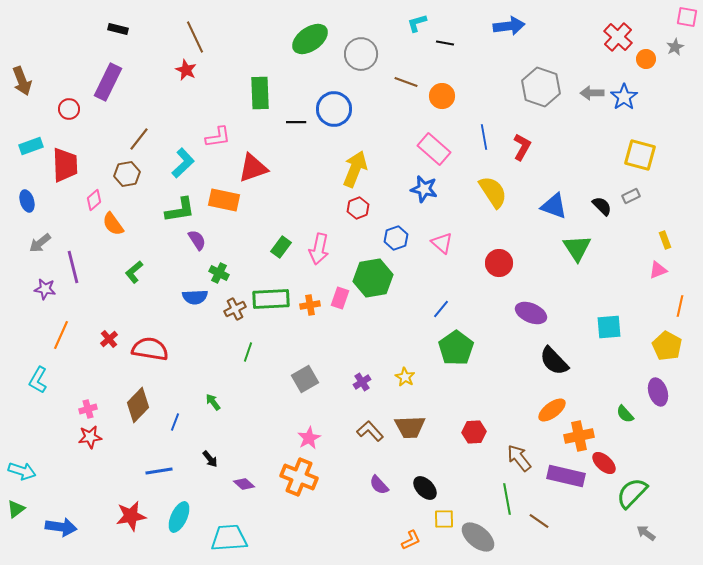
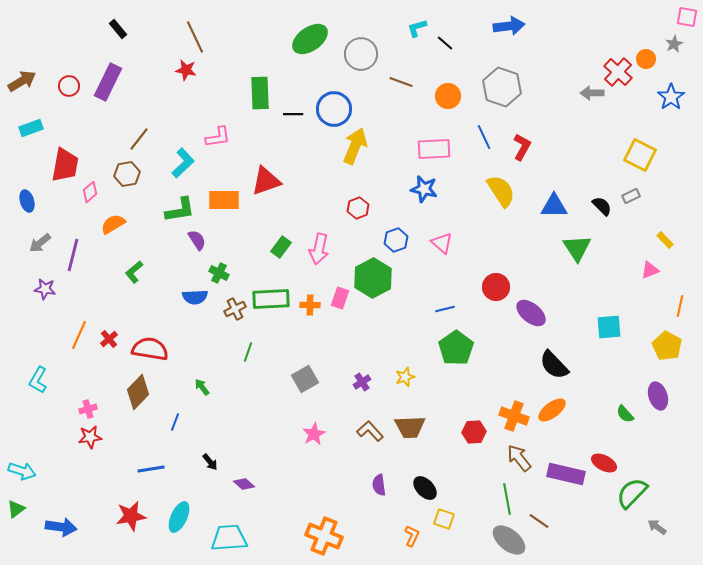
cyan L-shape at (417, 23): moved 5 px down
black rectangle at (118, 29): rotated 36 degrees clockwise
red cross at (618, 37): moved 35 px down
black line at (445, 43): rotated 30 degrees clockwise
gray star at (675, 47): moved 1 px left, 3 px up
red star at (186, 70): rotated 15 degrees counterclockwise
brown arrow at (22, 81): rotated 100 degrees counterclockwise
brown line at (406, 82): moved 5 px left
gray hexagon at (541, 87): moved 39 px left
orange circle at (442, 96): moved 6 px right
blue star at (624, 97): moved 47 px right
red circle at (69, 109): moved 23 px up
black line at (296, 122): moved 3 px left, 8 px up
blue line at (484, 137): rotated 15 degrees counterclockwise
cyan rectangle at (31, 146): moved 18 px up
pink rectangle at (434, 149): rotated 44 degrees counterclockwise
yellow square at (640, 155): rotated 12 degrees clockwise
red trapezoid at (65, 165): rotated 12 degrees clockwise
red triangle at (253, 168): moved 13 px right, 13 px down
yellow arrow at (355, 169): moved 23 px up
yellow semicircle at (493, 192): moved 8 px right, 1 px up
pink diamond at (94, 200): moved 4 px left, 8 px up
orange rectangle at (224, 200): rotated 12 degrees counterclockwise
blue triangle at (554, 206): rotated 20 degrees counterclockwise
orange semicircle at (113, 224): rotated 95 degrees clockwise
blue hexagon at (396, 238): moved 2 px down
yellow rectangle at (665, 240): rotated 24 degrees counterclockwise
red circle at (499, 263): moved 3 px left, 24 px down
purple line at (73, 267): moved 12 px up; rotated 28 degrees clockwise
pink triangle at (658, 270): moved 8 px left
green hexagon at (373, 278): rotated 18 degrees counterclockwise
orange cross at (310, 305): rotated 12 degrees clockwise
blue line at (441, 309): moved 4 px right; rotated 36 degrees clockwise
purple ellipse at (531, 313): rotated 16 degrees clockwise
orange line at (61, 335): moved 18 px right
black semicircle at (554, 361): moved 4 px down
yellow star at (405, 377): rotated 24 degrees clockwise
purple ellipse at (658, 392): moved 4 px down
green arrow at (213, 402): moved 11 px left, 15 px up
brown diamond at (138, 405): moved 13 px up
orange cross at (579, 436): moved 65 px left, 20 px up; rotated 32 degrees clockwise
pink star at (309, 438): moved 5 px right, 4 px up
black arrow at (210, 459): moved 3 px down
red ellipse at (604, 463): rotated 15 degrees counterclockwise
blue line at (159, 471): moved 8 px left, 2 px up
purple rectangle at (566, 476): moved 2 px up
orange cross at (299, 477): moved 25 px right, 59 px down
purple semicircle at (379, 485): rotated 35 degrees clockwise
yellow square at (444, 519): rotated 20 degrees clockwise
gray arrow at (646, 533): moved 11 px right, 6 px up
gray ellipse at (478, 537): moved 31 px right, 3 px down
orange L-shape at (411, 540): moved 1 px right, 4 px up; rotated 40 degrees counterclockwise
